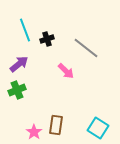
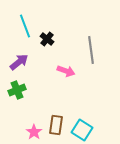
cyan line: moved 4 px up
black cross: rotated 32 degrees counterclockwise
gray line: moved 5 px right, 2 px down; rotated 44 degrees clockwise
purple arrow: moved 2 px up
pink arrow: rotated 24 degrees counterclockwise
cyan square: moved 16 px left, 2 px down
